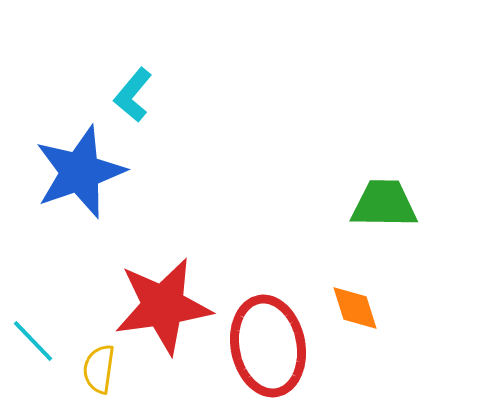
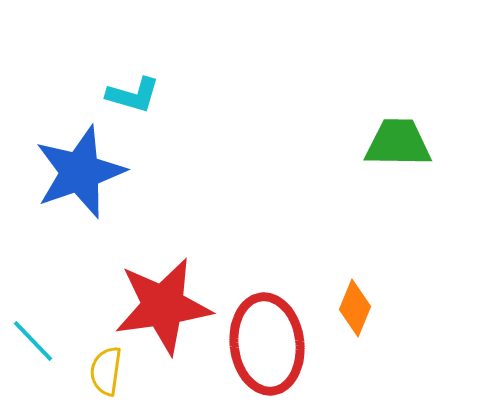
cyan L-shape: rotated 114 degrees counterclockwise
green trapezoid: moved 14 px right, 61 px up
orange diamond: rotated 40 degrees clockwise
red ellipse: moved 1 px left, 2 px up; rotated 4 degrees clockwise
yellow semicircle: moved 7 px right, 2 px down
